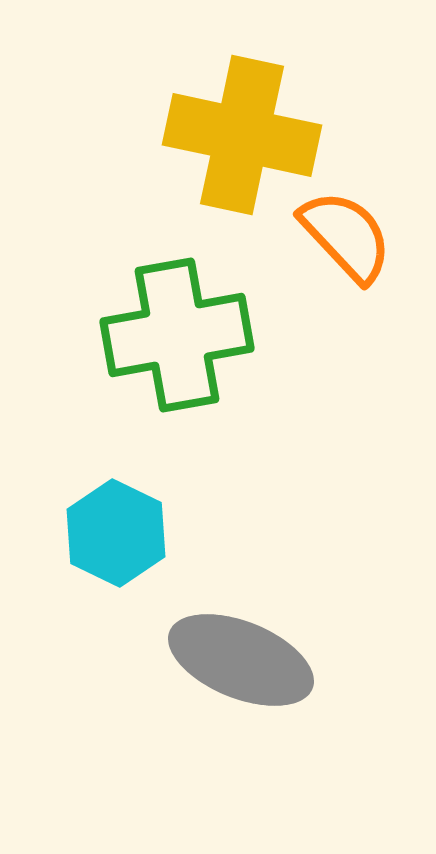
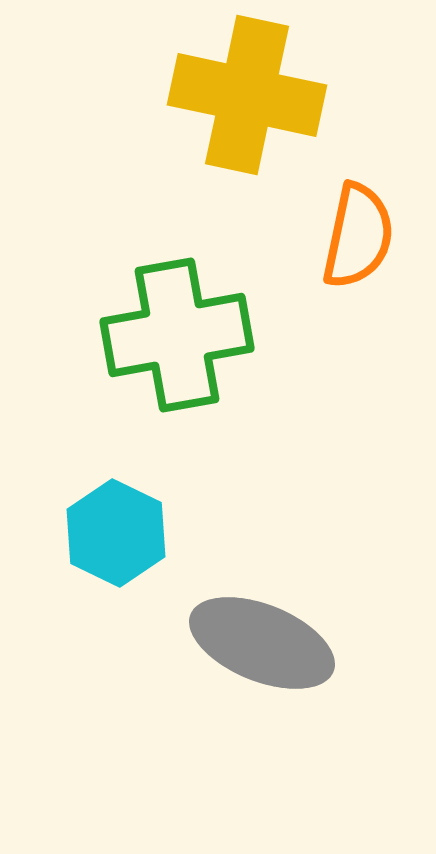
yellow cross: moved 5 px right, 40 px up
orange semicircle: moved 12 px right; rotated 55 degrees clockwise
gray ellipse: moved 21 px right, 17 px up
